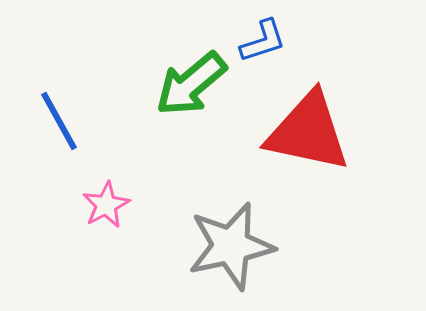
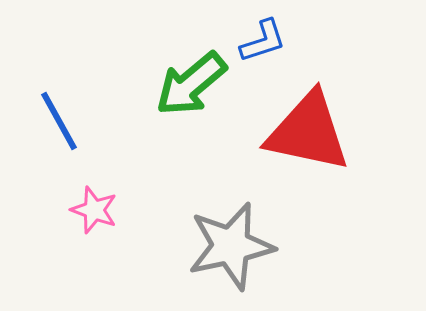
pink star: moved 12 px left, 5 px down; rotated 24 degrees counterclockwise
